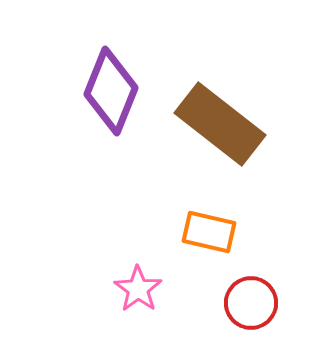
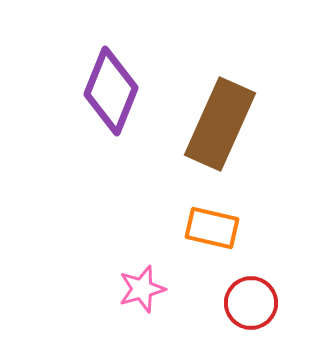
brown rectangle: rotated 76 degrees clockwise
orange rectangle: moved 3 px right, 4 px up
pink star: moved 4 px right; rotated 21 degrees clockwise
